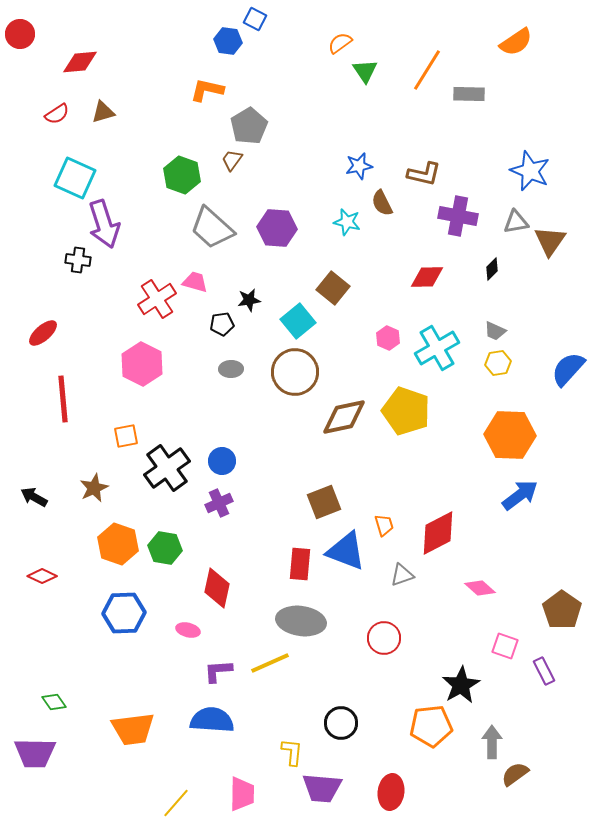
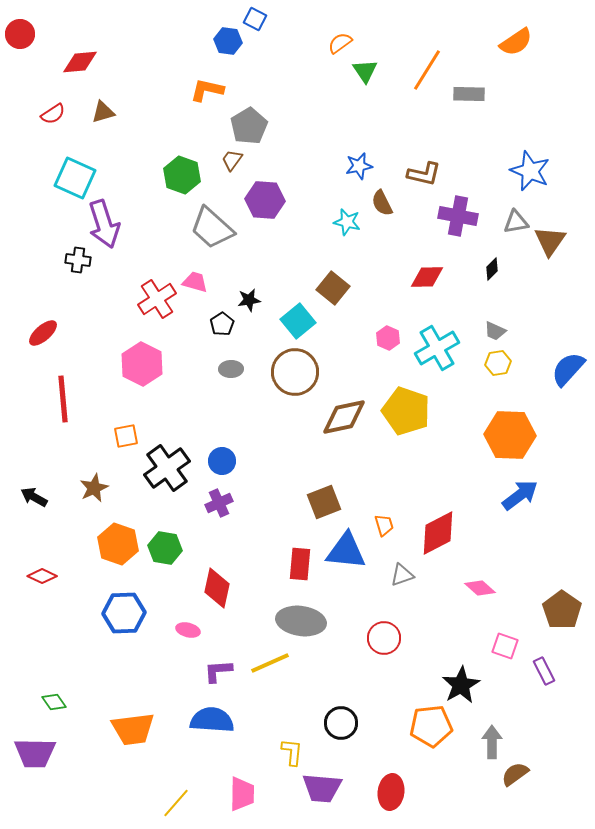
red semicircle at (57, 114): moved 4 px left
purple hexagon at (277, 228): moved 12 px left, 28 px up
black pentagon at (222, 324): rotated 25 degrees counterclockwise
blue triangle at (346, 551): rotated 15 degrees counterclockwise
